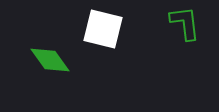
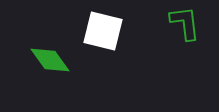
white square: moved 2 px down
